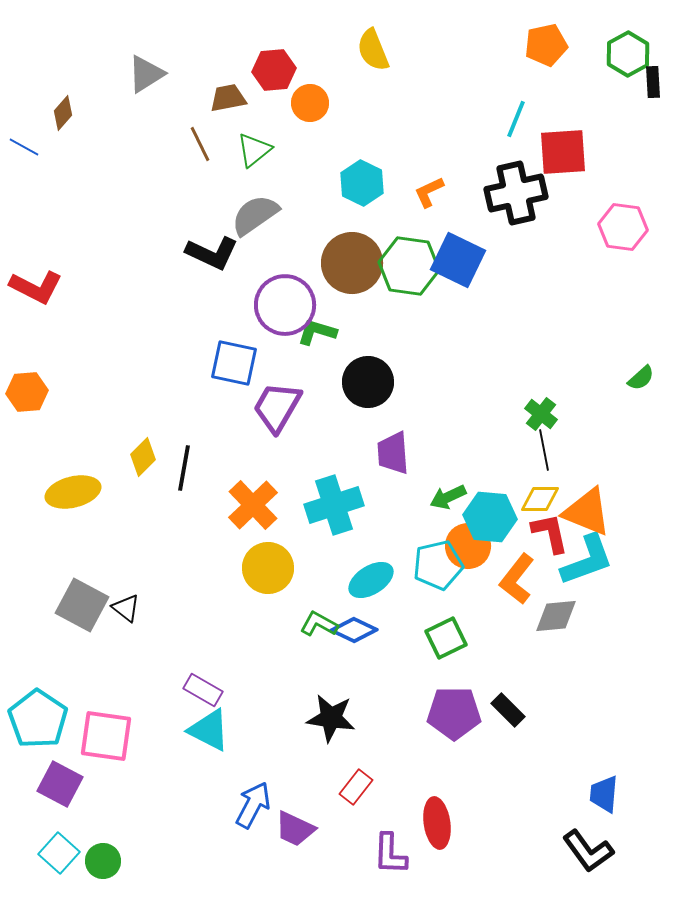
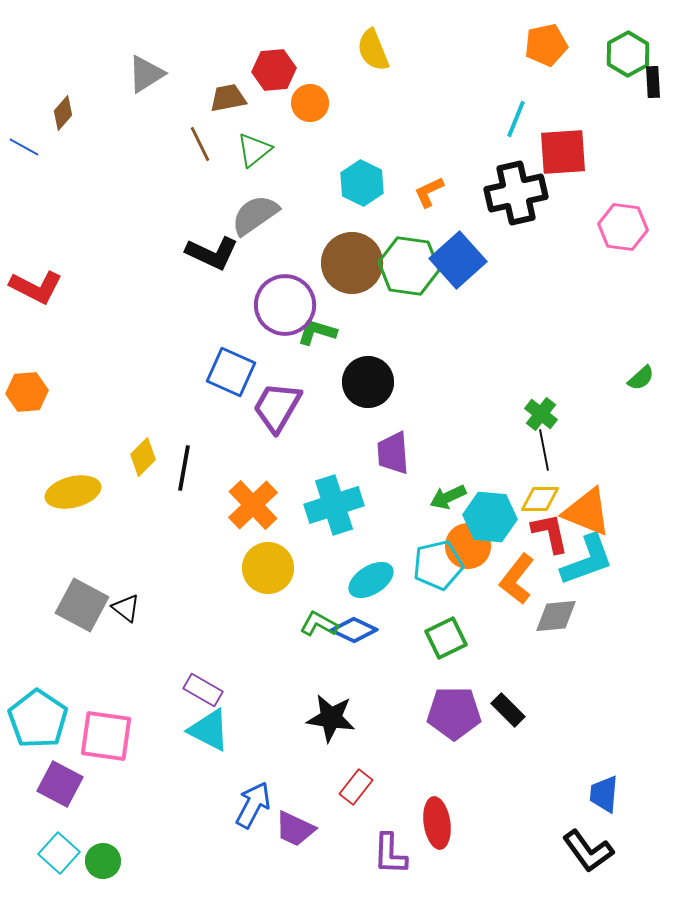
blue square at (458, 260): rotated 22 degrees clockwise
blue square at (234, 363): moved 3 px left, 9 px down; rotated 12 degrees clockwise
